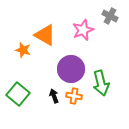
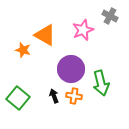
green square: moved 4 px down
